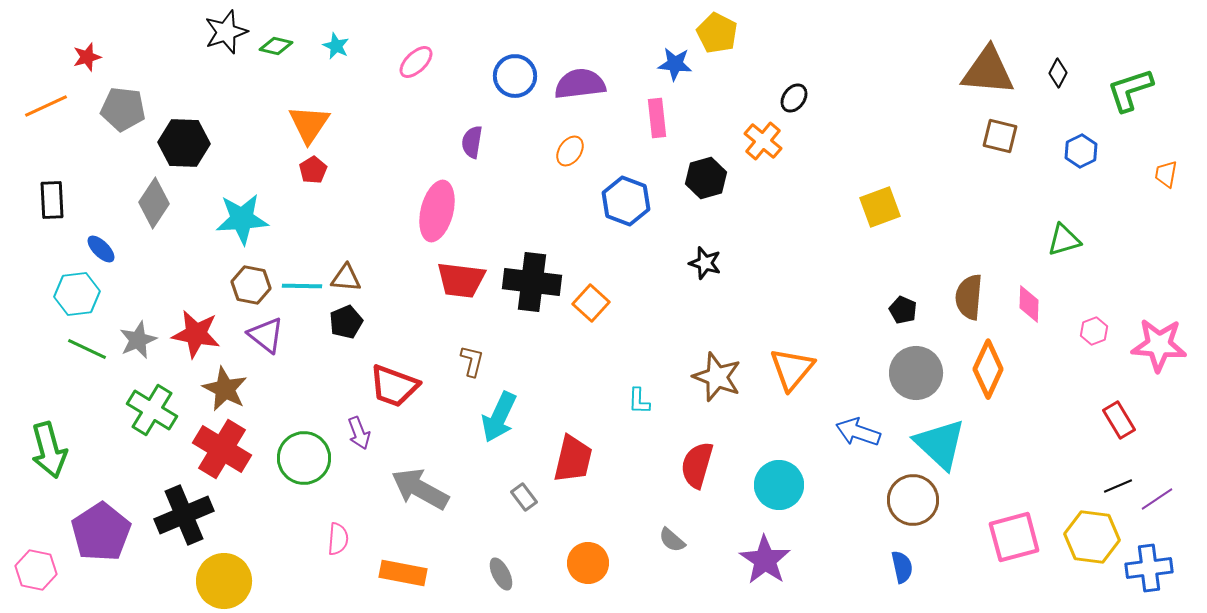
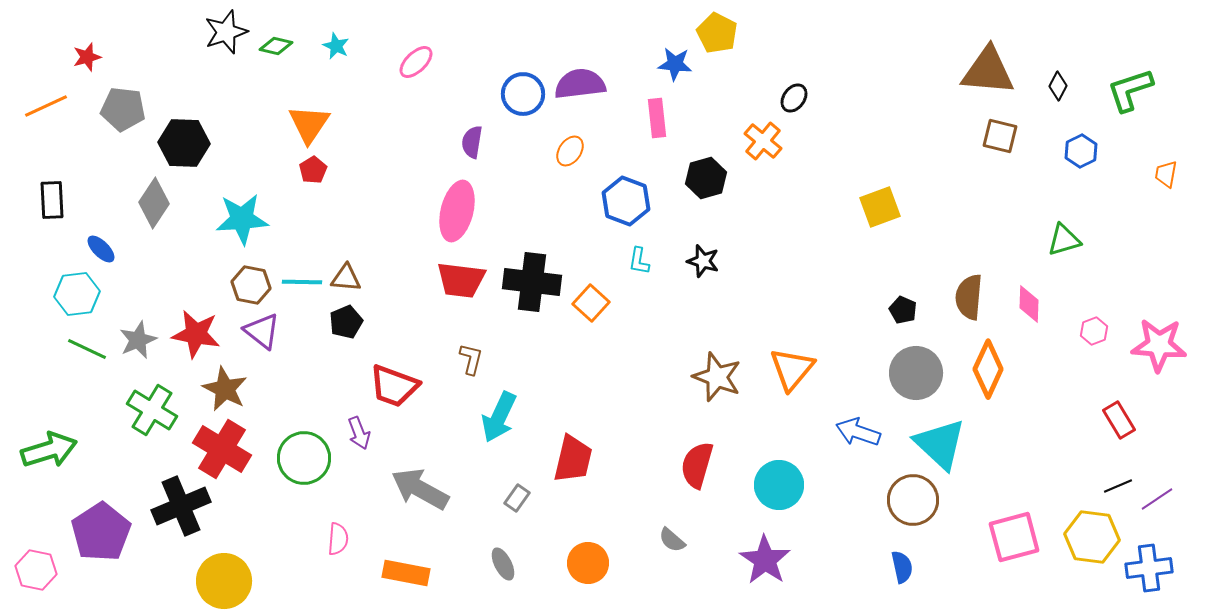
black diamond at (1058, 73): moved 13 px down
blue circle at (515, 76): moved 8 px right, 18 px down
pink ellipse at (437, 211): moved 20 px right
black star at (705, 263): moved 2 px left, 2 px up
cyan line at (302, 286): moved 4 px up
purple triangle at (266, 335): moved 4 px left, 4 px up
brown L-shape at (472, 361): moved 1 px left, 2 px up
cyan L-shape at (639, 401): moved 140 px up; rotated 8 degrees clockwise
green arrow at (49, 450): rotated 92 degrees counterclockwise
gray rectangle at (524, 497): moved 7 px left, 1 px down; rotated 72 degrees clockwise
black cross at (184, 515): moved 3 px left, 9 px up
orange rectangle at (403, 573): moved 3 px right
gray ellipse at (501, 574): moved 2 px right, 10 px up
